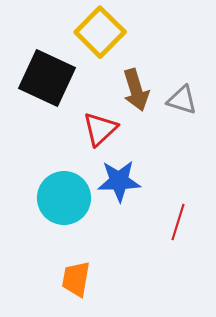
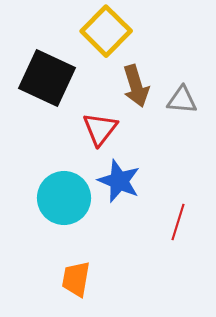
yellow square: moved 6 px right, 1 px up
brown arrow: moved 4 px up
gray triangle: rotated 12 degrees counterclockwise
red triangle: rotated 9 degrees counterclockwise
blue star: rotated 24 degrees clockwise
